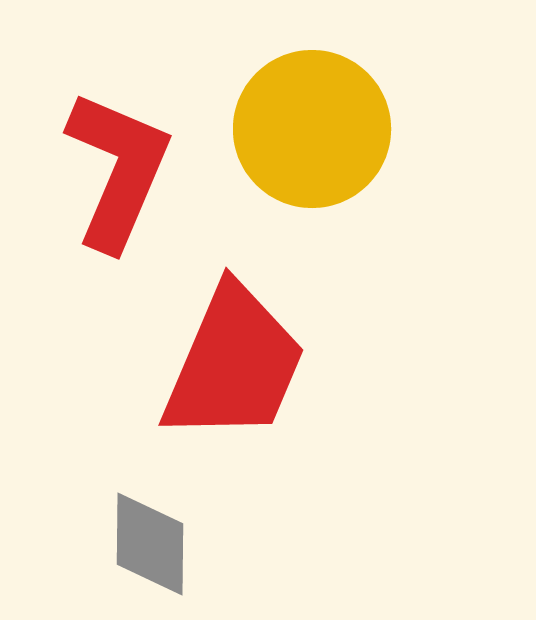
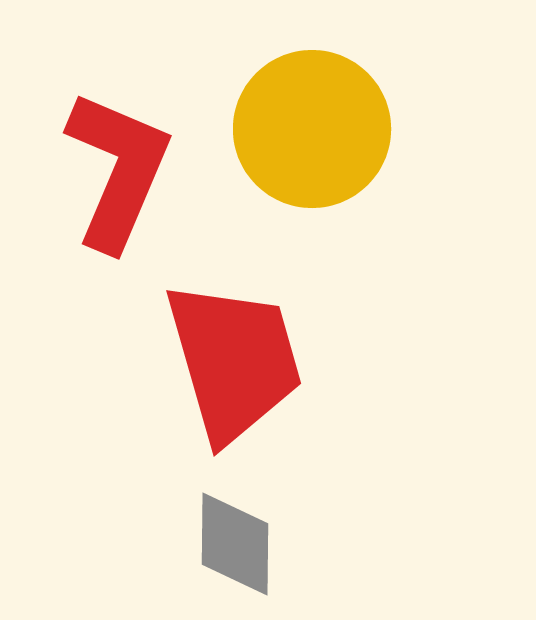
red trapezoid: moved 3 px up; rotated 39 degrees counterclockwise
gray diamond: moved 85 px right
